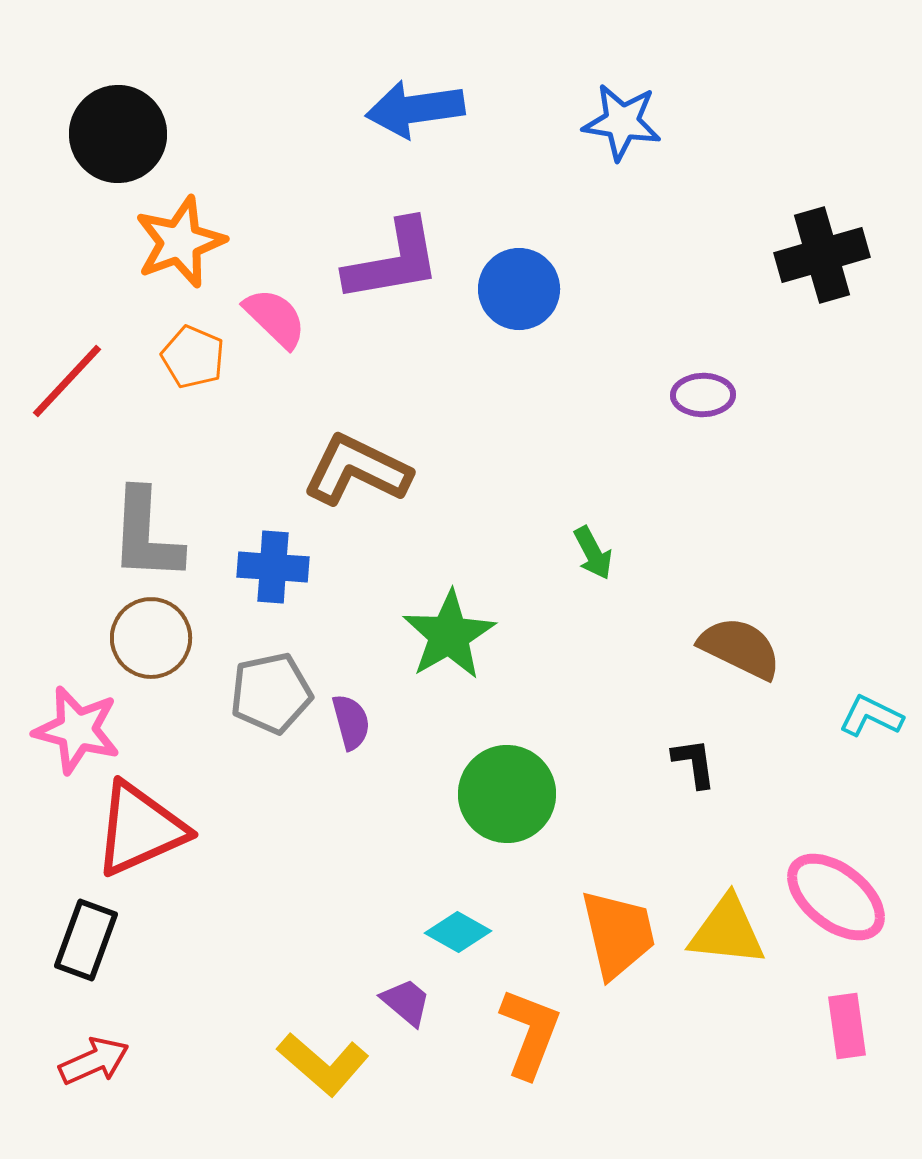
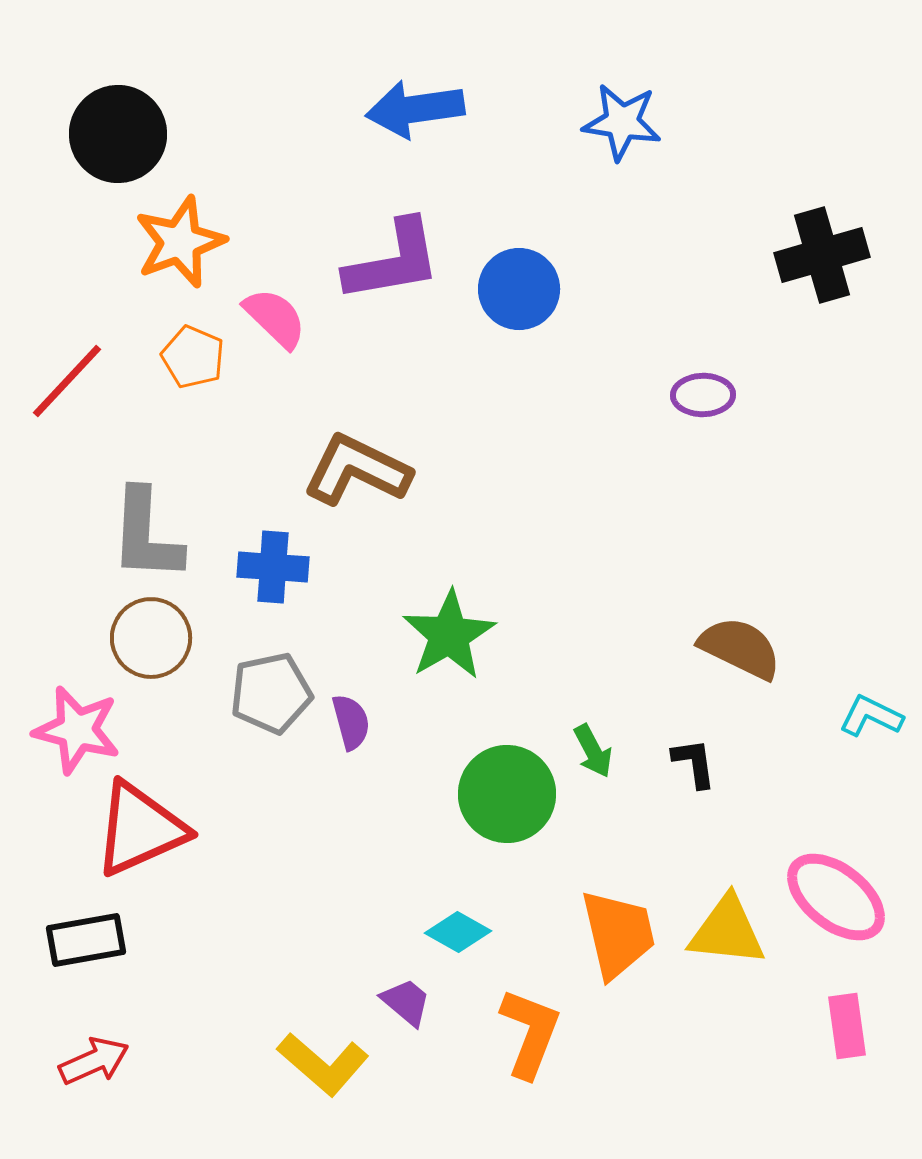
green arrow: moved 198 px down
black rectangle: rotated 60 degrees clockwise
